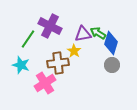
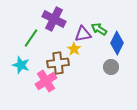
purple cross: moved 4 px right, 7 px up
green arrow: moved 1 px right, 4 px up
green line: moved 3 px right, 1 px up
blue diamond: moved 6 px right; rotated 10 degrees clockwise
yellow star: moved 2 px up
gray circle: moved 1 px left, 2 px down
pink cross: moved 1 px right, 2 px up
